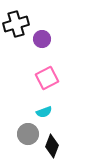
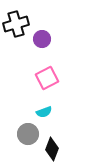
black diamond: moved 3 px down
